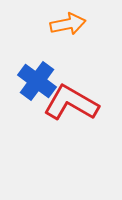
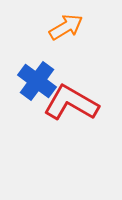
orange arrow: moved 2 px left, 3 px down; rotated 20 degrees counterclockwise
